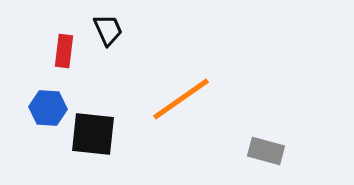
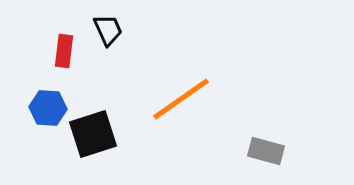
black square: rotated 24 degrees counterclockwise
